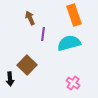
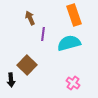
black arrow: moved 1 px right, 1 px down
